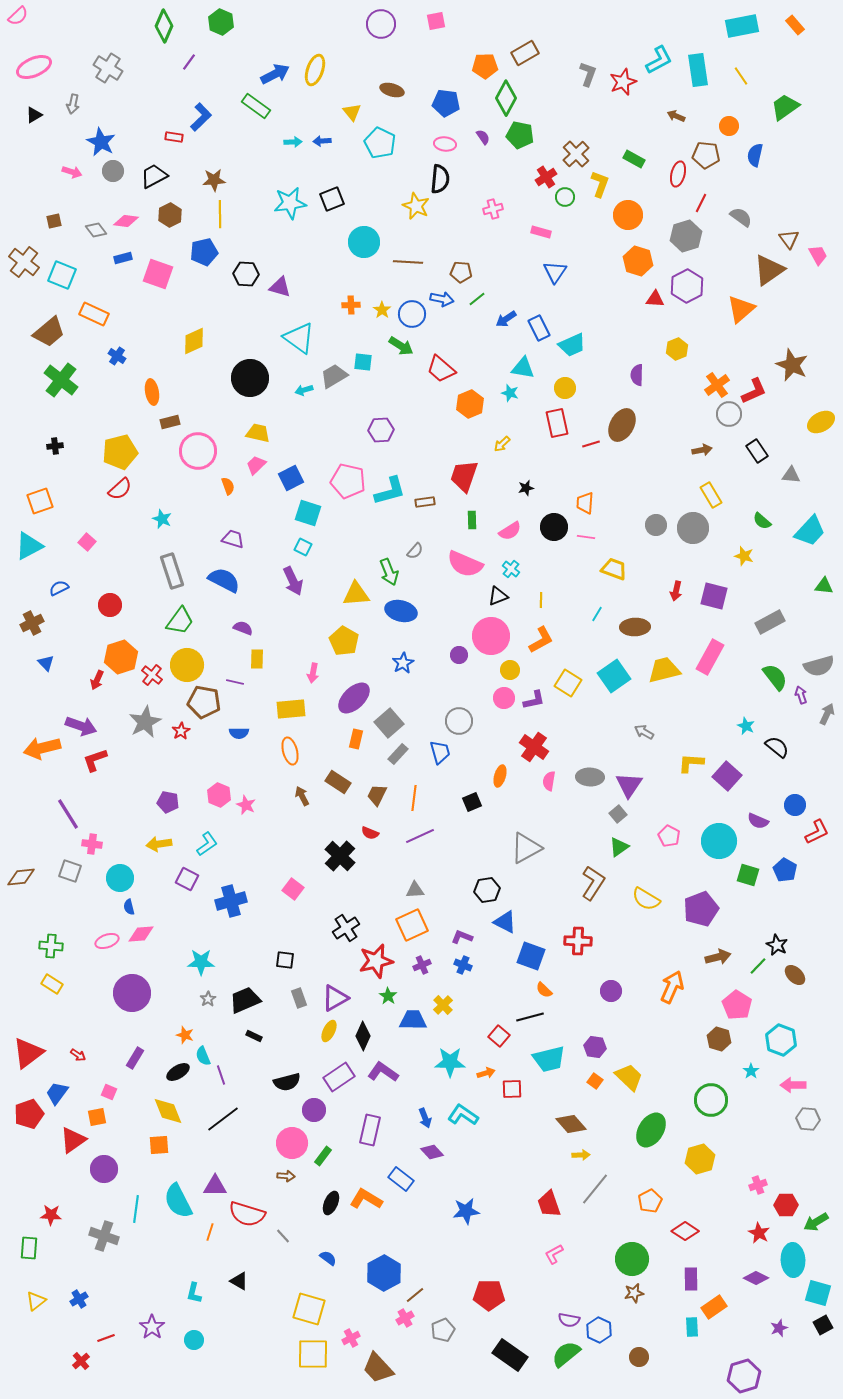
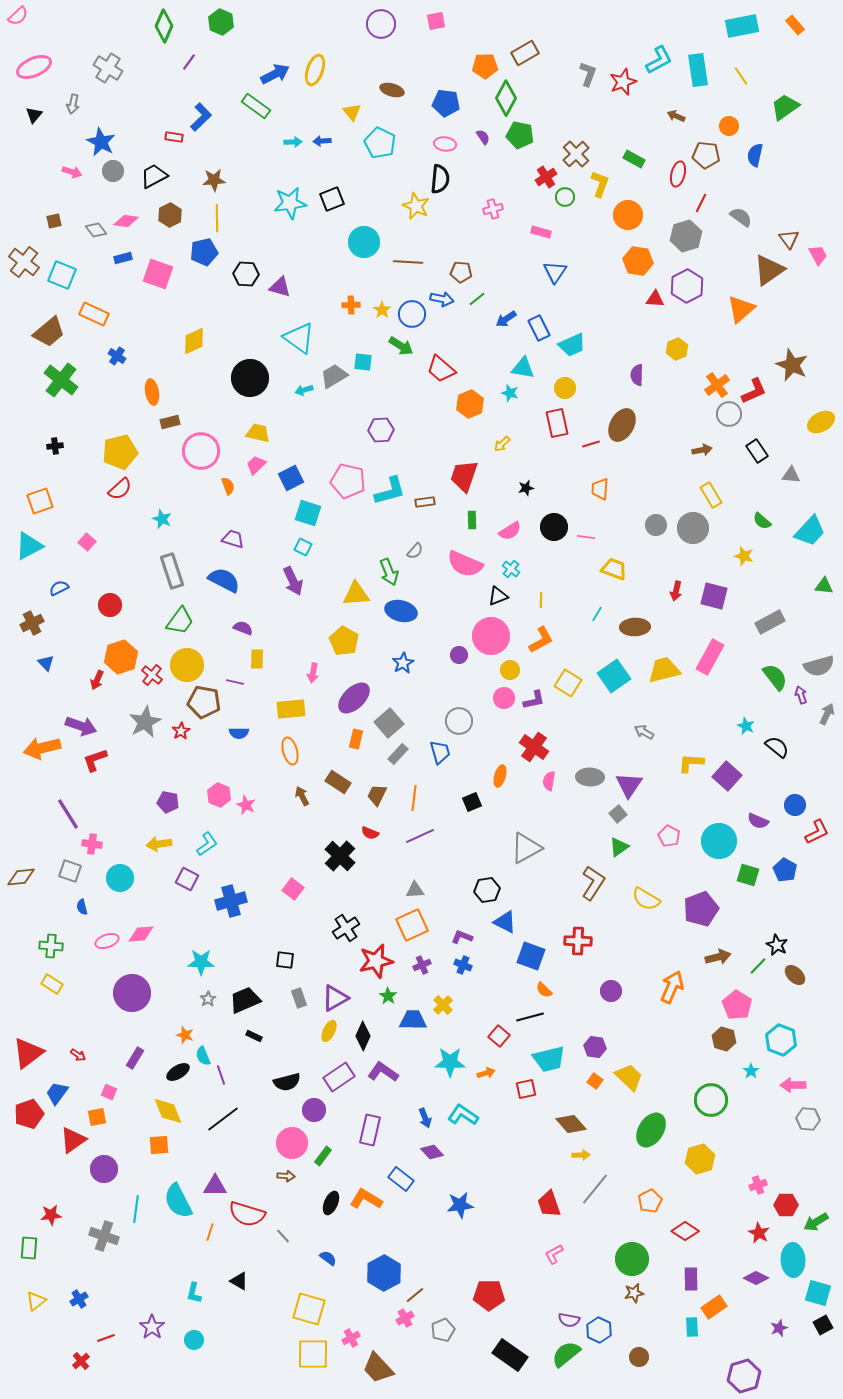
black triangle at (34, 115): rotated 18 degrees counterclockwise
yellow line at (220, 214): moved 3 px left, 4 px down
orange hexagon at (638, 261): rotated 8 degrees counterclockwise
pink circle at (198, 451): moved 3 px right
orange trapezoid at (585, 503): moved 15 px right, 14 px up
blue semicircle at (129, 907): moved 47 px left
brown hexagon at (719, 1039): moved 5 px right
red square at (512, 1089): moved 14 px right; rotated 10 degrees counterclockwise
blue star at (466, 1211): moved 6 px left, 6 px up
red star at (51, 1215): rotated 10 degrees counterclockwise
